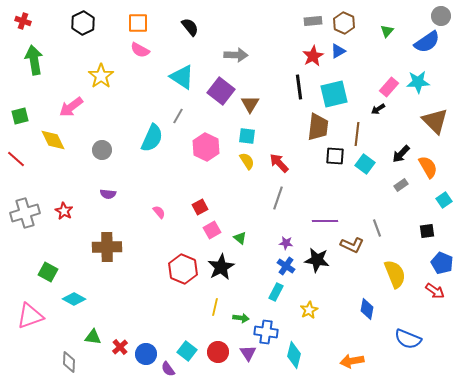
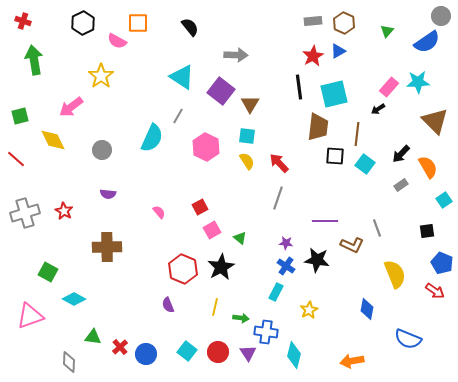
pink semicircle at (140, 50): moved 23 px left, 9 px up
purple semicircle at (168, 369): moved 64 px up; rotated 14 degrees clockwise
